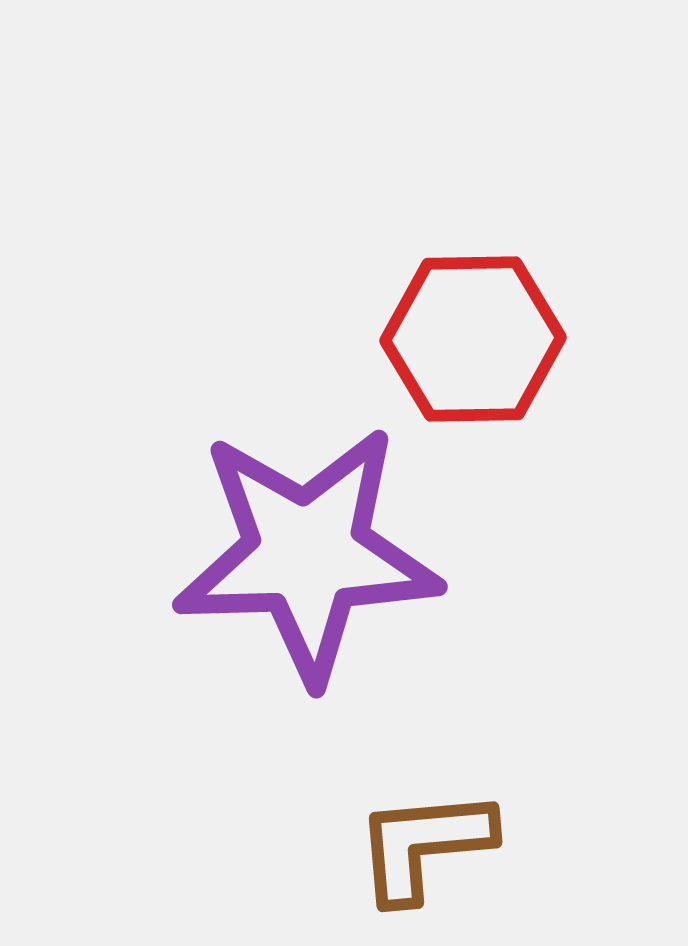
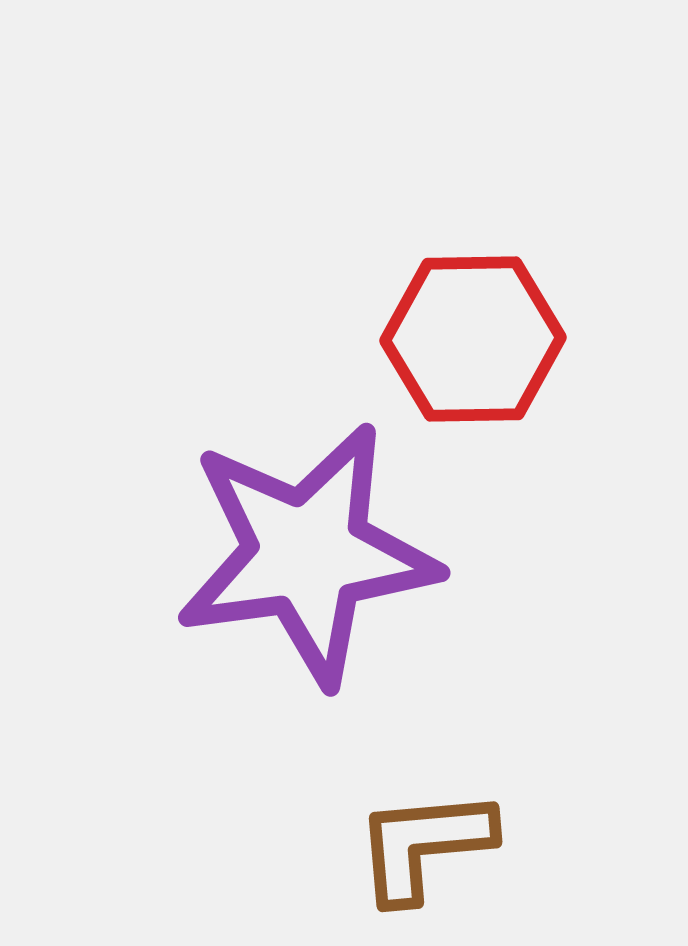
purple star: rotated 6 degrees counterclockwise
